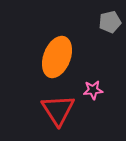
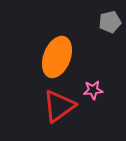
red triangle: moved 1 px right, 4 px up; rotated 27 degrees clockwise
